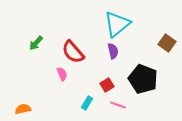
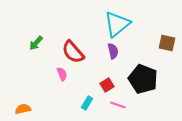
brown square: rotated 24 degrees counterclockwise
